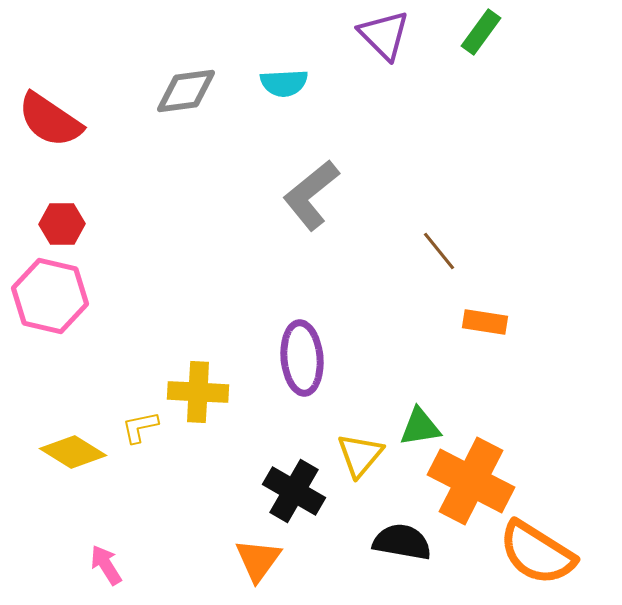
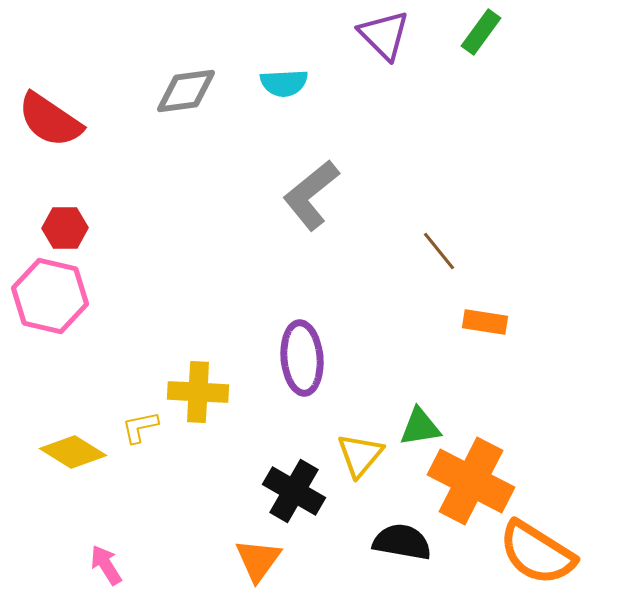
red hexagon: moved 3 px right, 4 px down
